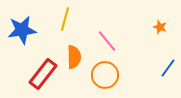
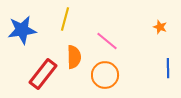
pink line: rotated 10 degrees counterclockwise
blue line: rotated 36 degrees counterclockwise
